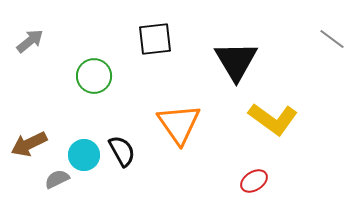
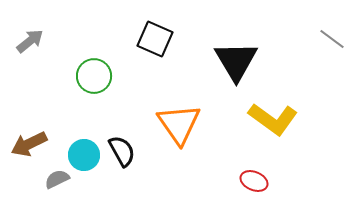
black square: rotated 30 degrees clockwise
red ellipse: rotated 56 degrees clockwise
